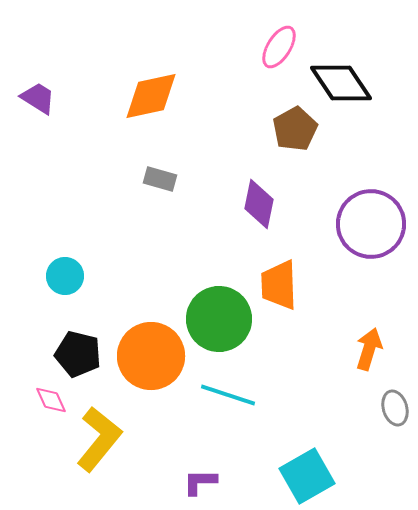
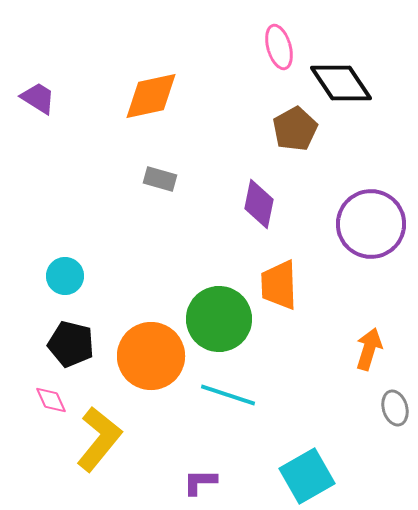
pink ellipse: rotated 48 degrees counterclockwise
black pentagon: moved 7 px left, 10 px up
